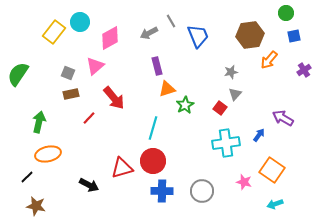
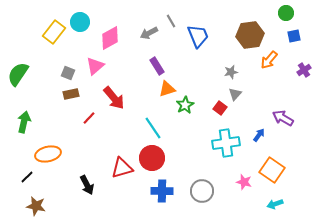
purple rectangle: rotated 18 degrees counterclockwise
green arrow: moved 15 px left
cyan line: rotated 50 degrees counterclockwise
red circle: moved 1 px left, 3 px up
black arrow: moved 2 px left; rotated 36 degrees clockwise
